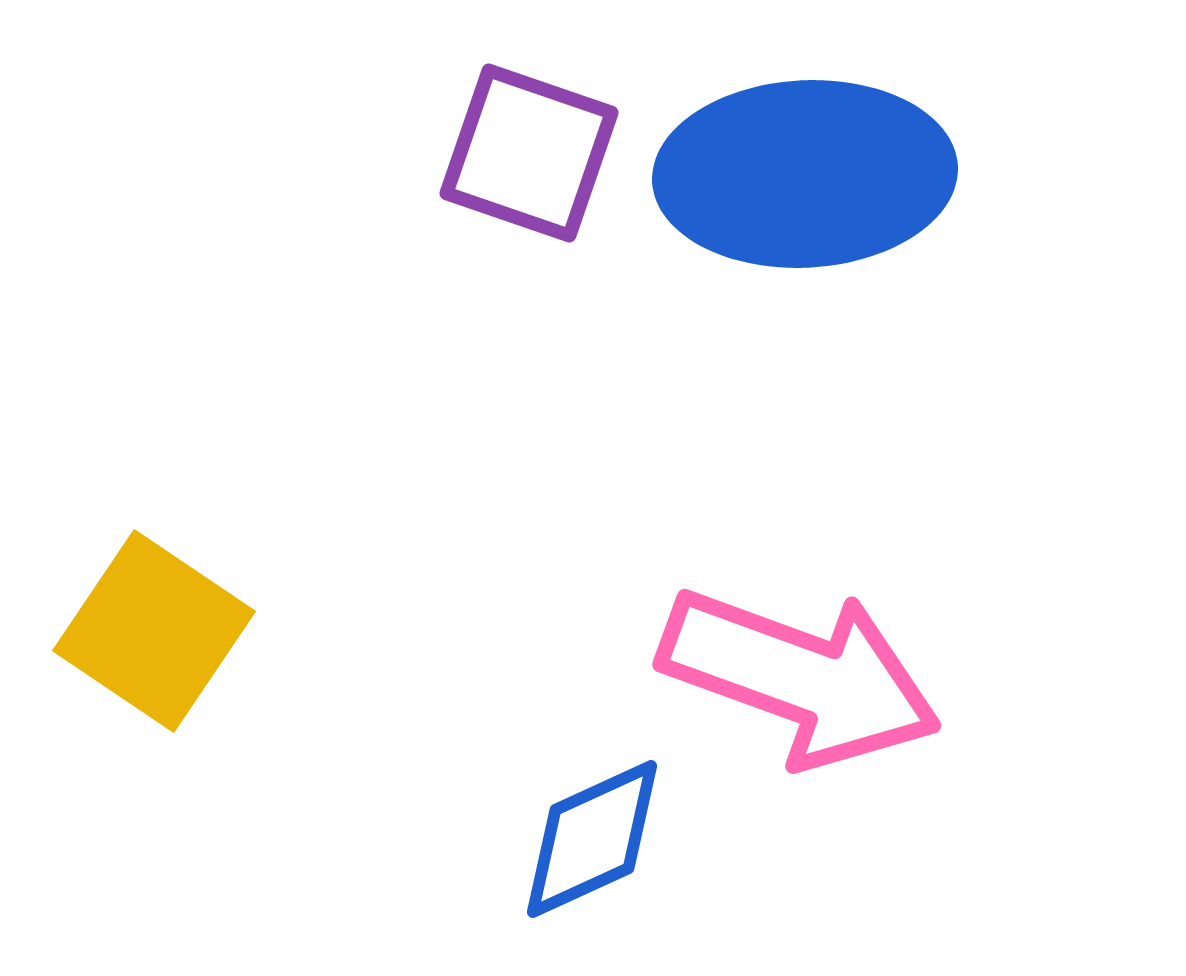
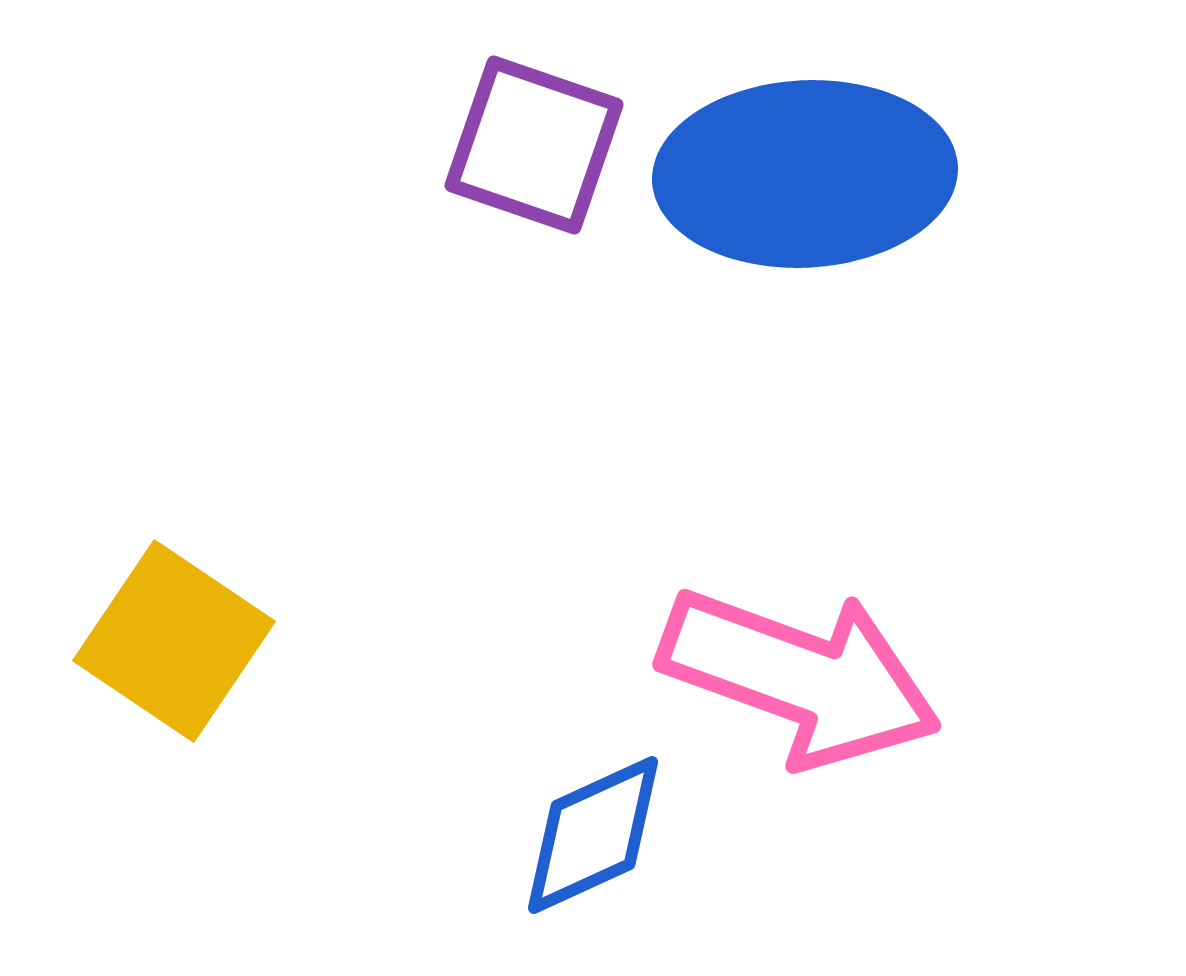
purple square: moved 5 px right, 8 px up
yellow square: moved 20 px right, 10 px down
blue diamond: moved 1 px right, 4 px up
